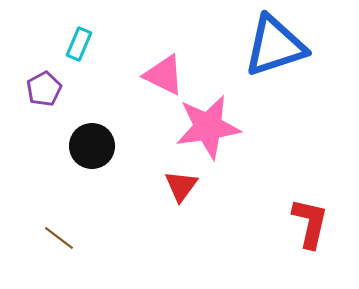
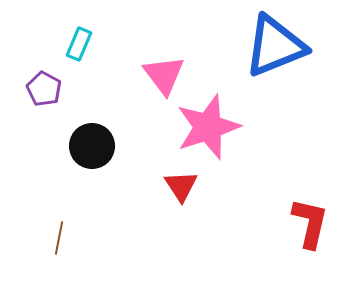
blue triangle: rotated 4 degrees counterclockwise
pink triangle: rotated 27 degrees clockwise
purple pentagon: rotated 16 degrees counterclockwise
pink star: rotated 10 degrees counterclockwise
red triangle: rotated 9 degrees counterclockwise
brown line: rotated 64 degrees clockwise
